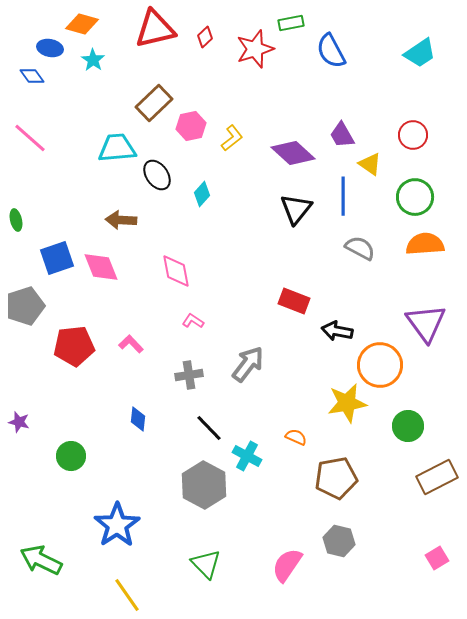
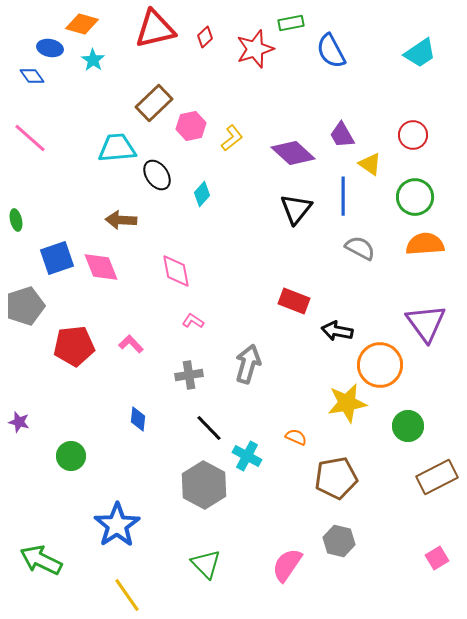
gray arrow at (248, 364): rotated 21 degrees counterclockwise
